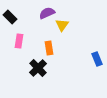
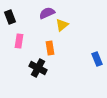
black rectangle: rotated 24 degrees clockwise
yellow triangle: rotated 16 degrees clockwise
orange rectangle: moved 1 px right
black cross: rotated 18 degrees counterclockwise
